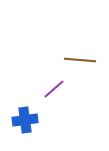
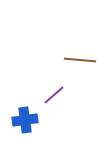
purple line: moved 6 px down
